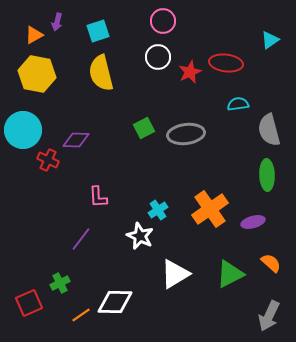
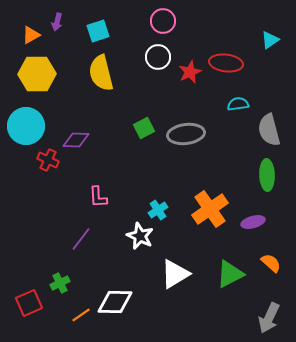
orange triangle: moved 3 px left
yellow hexagon: rotated 12 degrees counterclockwise
cyan circle: moved 3 px right, 4 px up
gray arrow: moved 2 px down
